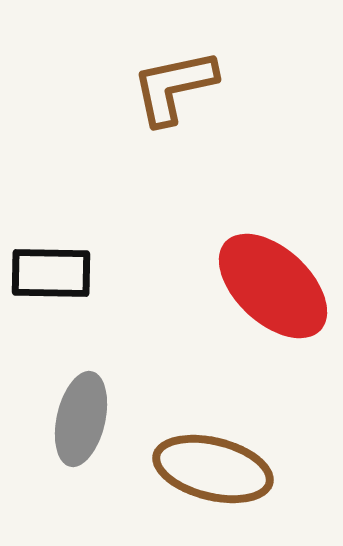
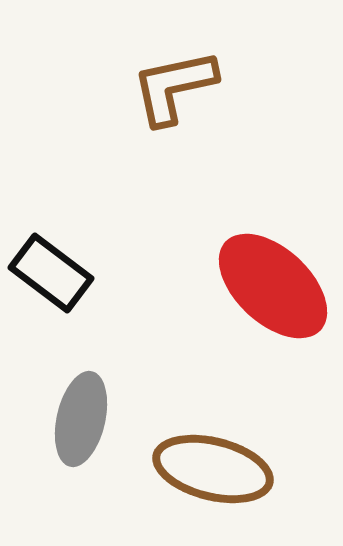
black rectangle: rotated 36 degrees clockwise
